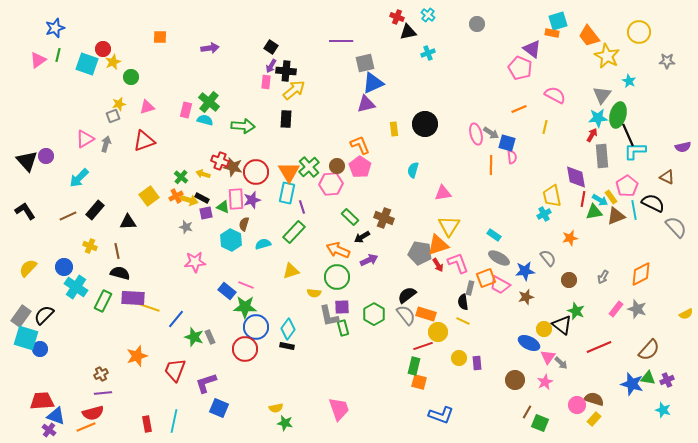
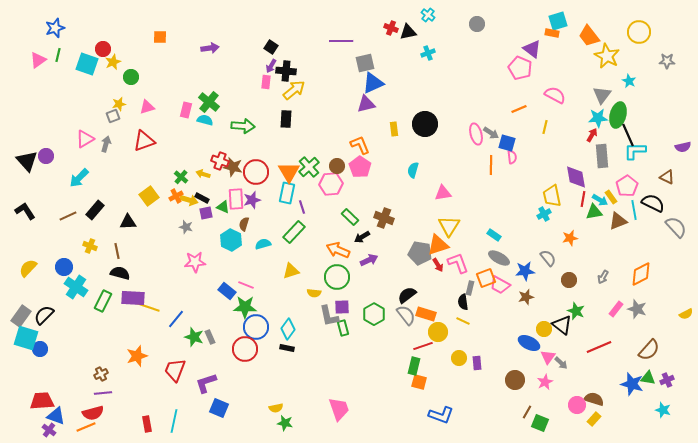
red cross at (397, 17): moved 6 px left, 11 px down
brown triangle at (616, 216): moved 2 px right, 5 px down
black rectangle at (287, 346): moved 2 px down
